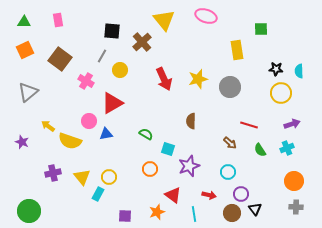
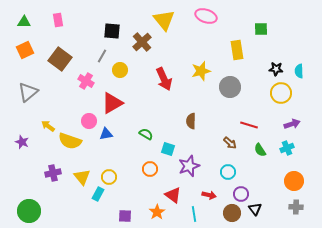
yellow star at (198, 79): moved 3 px right, 8 px up
orange star at (157, 212): rotated 14 degrees counterclockwise
